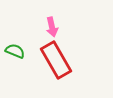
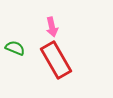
green semicircle: moved 3 px up
